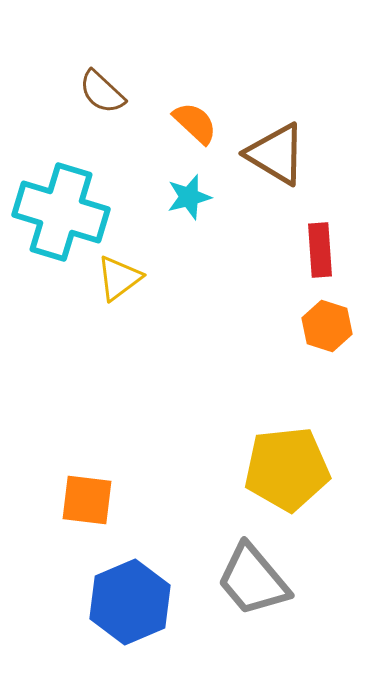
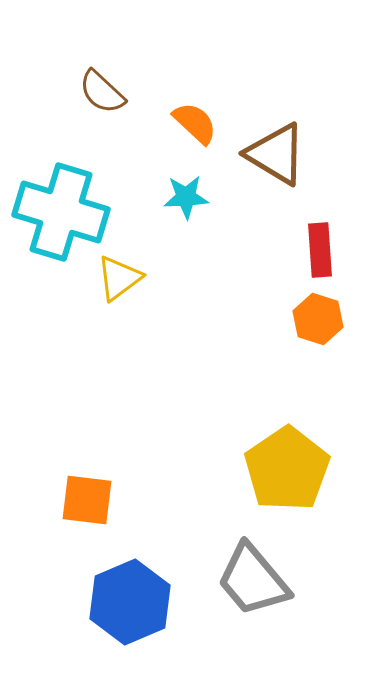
cyan star: moved 3 px left; rotated 12 degrees clockwise
orange hexagon: moved 9 px left, 7 px up
yellow pentagon: rotated 28 degrees counterclockwise
